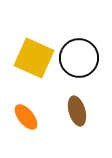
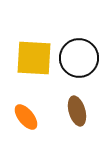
yellow square: rotated 21 degrees counterclockwise
